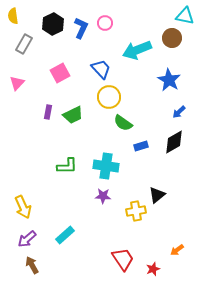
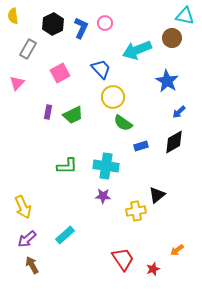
gray rectangle: moved 4 px right, 5 px down
blue star: moved 2 px left, 1 px down
yellow circle: moved 4 px right
